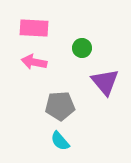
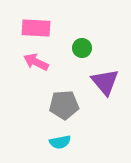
pink rectangle: moved 2 px right
pink arrow: moved 2 px right; rotated 15 degrees clockwise
gray pentagon: moved 4 px right, 1 px up
cyan semicircle: moved 1 px down; rotated 60 degrees counterclockwise
